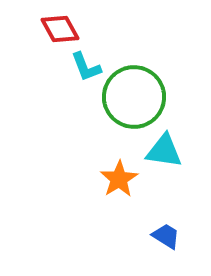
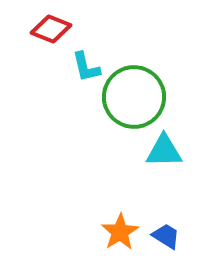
red diamond: moved 9 px left; rotated 39 degrees counterclockwise
cyan L-shape: rotated 8 degrees clockwise
cyan triangle: rotated 9 degrees counterclockwise
orange star: moved 1 px right, 53 px down
